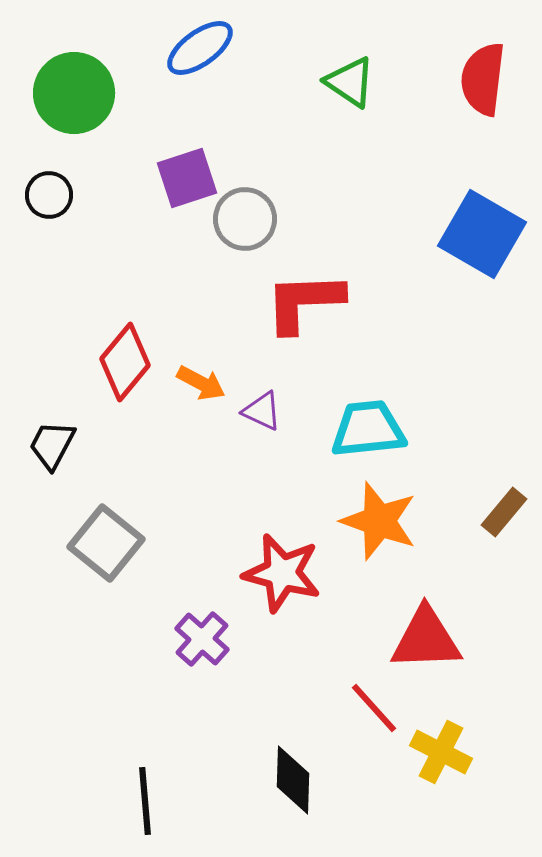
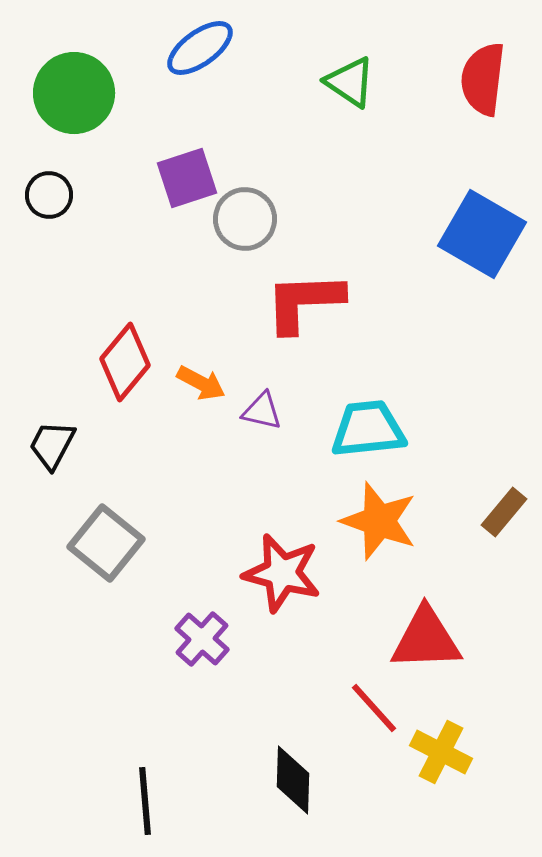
purple triangle: rotated 12 degrees counterclockwise
